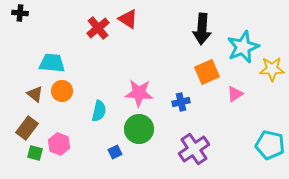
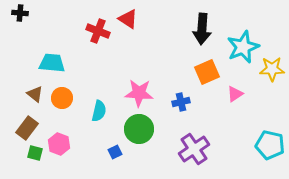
red cross: moved 3 px down; rotated 30 degrees counterclockwise
orange circle: moved 7 px down
